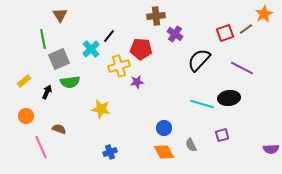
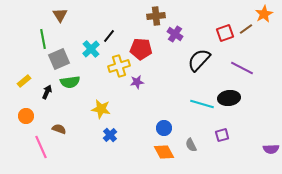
blue cross: moved 17 px up; rotated 24 degrees counterclockwise
